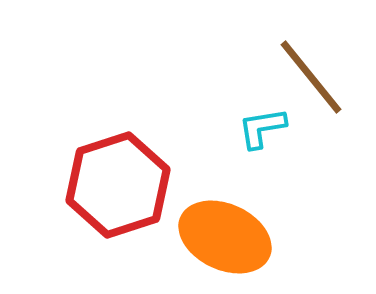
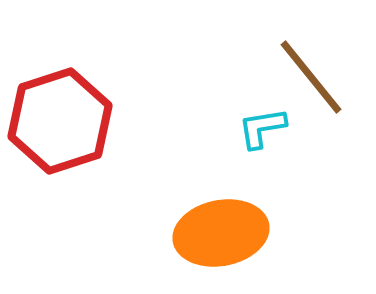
red hexagon: moved 58 px left, 64 px up
orange ellipse: moved 4 px left, 4 px up; rotated 36 degrees counterclockwise
